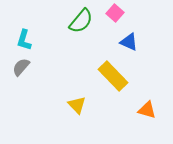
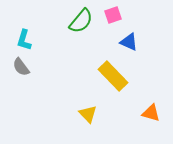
pink square: moved 2 px left, 2 px down; rotated 30 degrees clockwise
gray semicircle: rotated 78 degrees counterclockwise
yellow triangle: moved 11 px right, 9 px down
orange triangle: moved 4 px right, 3 px down
